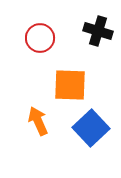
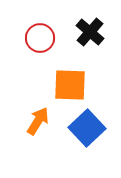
black cross: moved 8 px left, 1 px down; rotated 24 degrees clockwise
orange arrow: rotated 56 degrees clockwise
blue square: moved 4 px left
